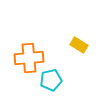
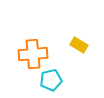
orange cross: moved 4 px right, 4 px up
